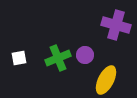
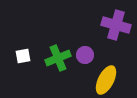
white square: moved 4 px right, 2 px up
